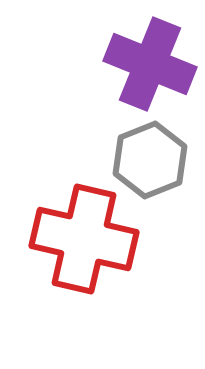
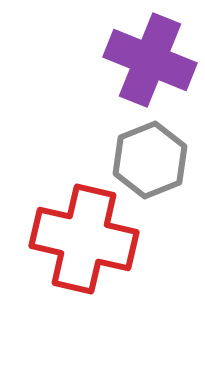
purple cross: moved 4 px up
